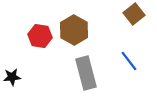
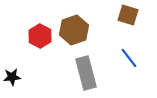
brown square: moved 6 px left, 1 px down; rotated 35 degrees counterclockwise
brown hexagon: rotated 12 degrees clockwise
red hexagon: rotated 20 degrees clockwise
blue line: moved 3 px up
